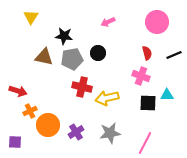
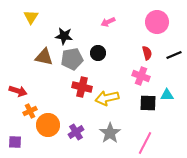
gray star: rotated 25 degrees counterclockwise
